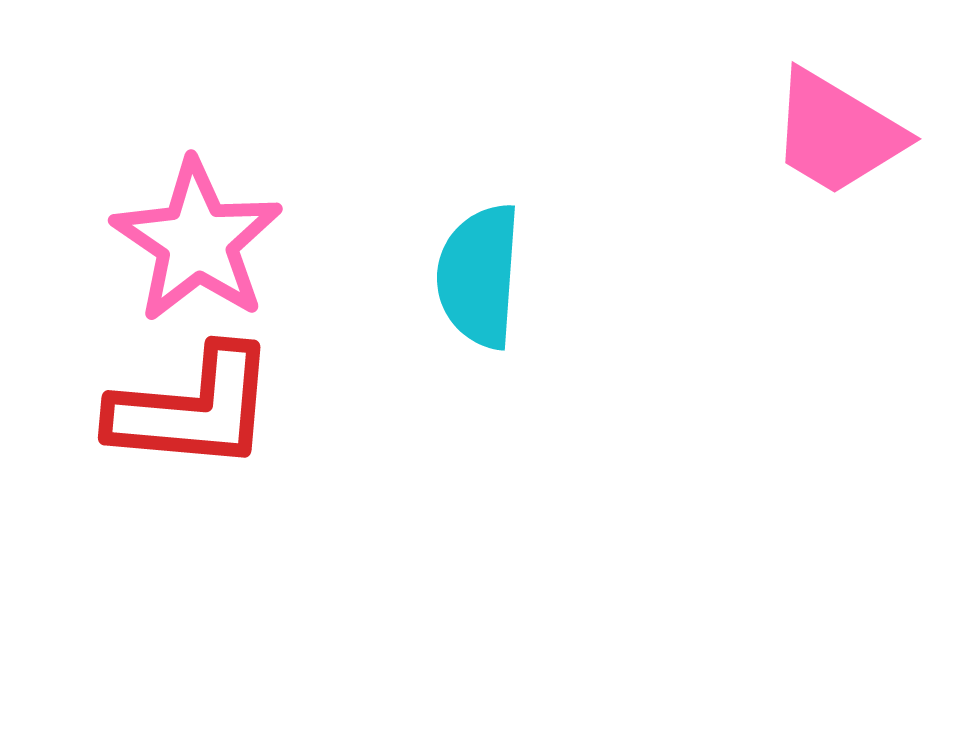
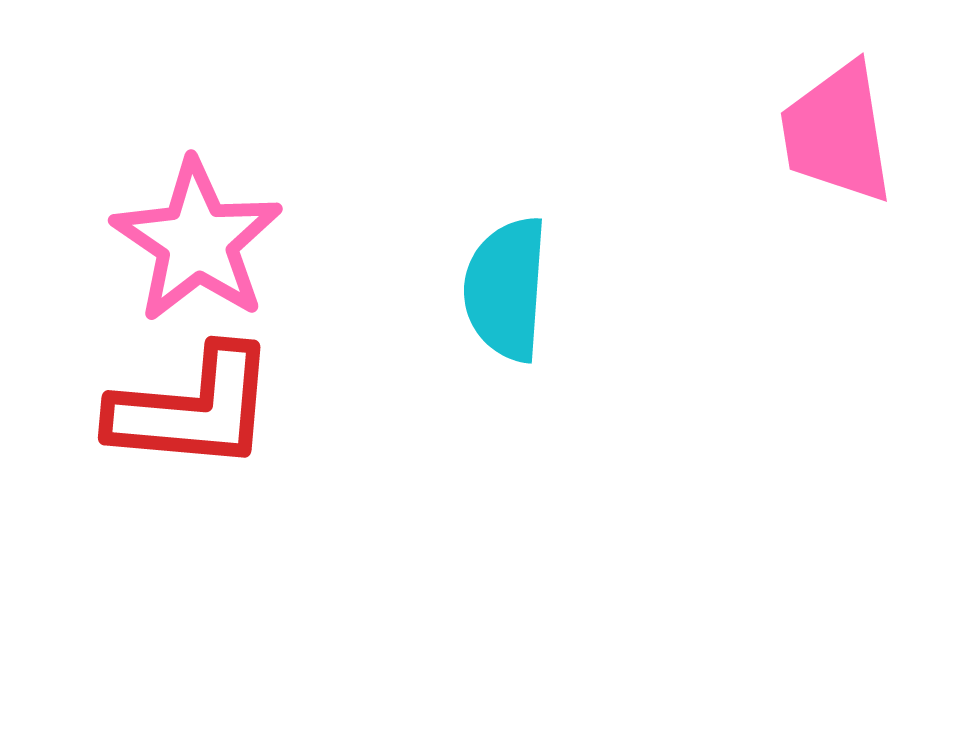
pink trapezoid: rotated 50 degrees clockwise
cyan semicircle: moved 27 px right, 13 px down
